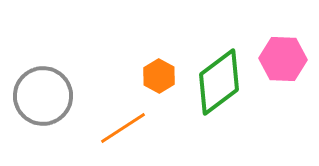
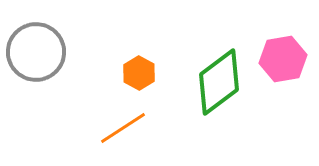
pink hexagon: rotated 12 degrees counterclockwise
orange hexagon: moved 20 px left, 3 px up
gray circle: moved 7 px left, 44 px up
